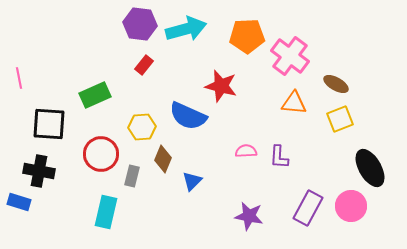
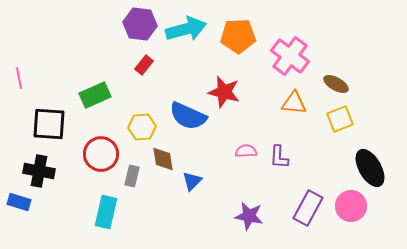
orange pentagon: moved 9 px left
red star: moved 3 px right, 6 px down
brown diamond: rotated 32 degrees counterclockwise
